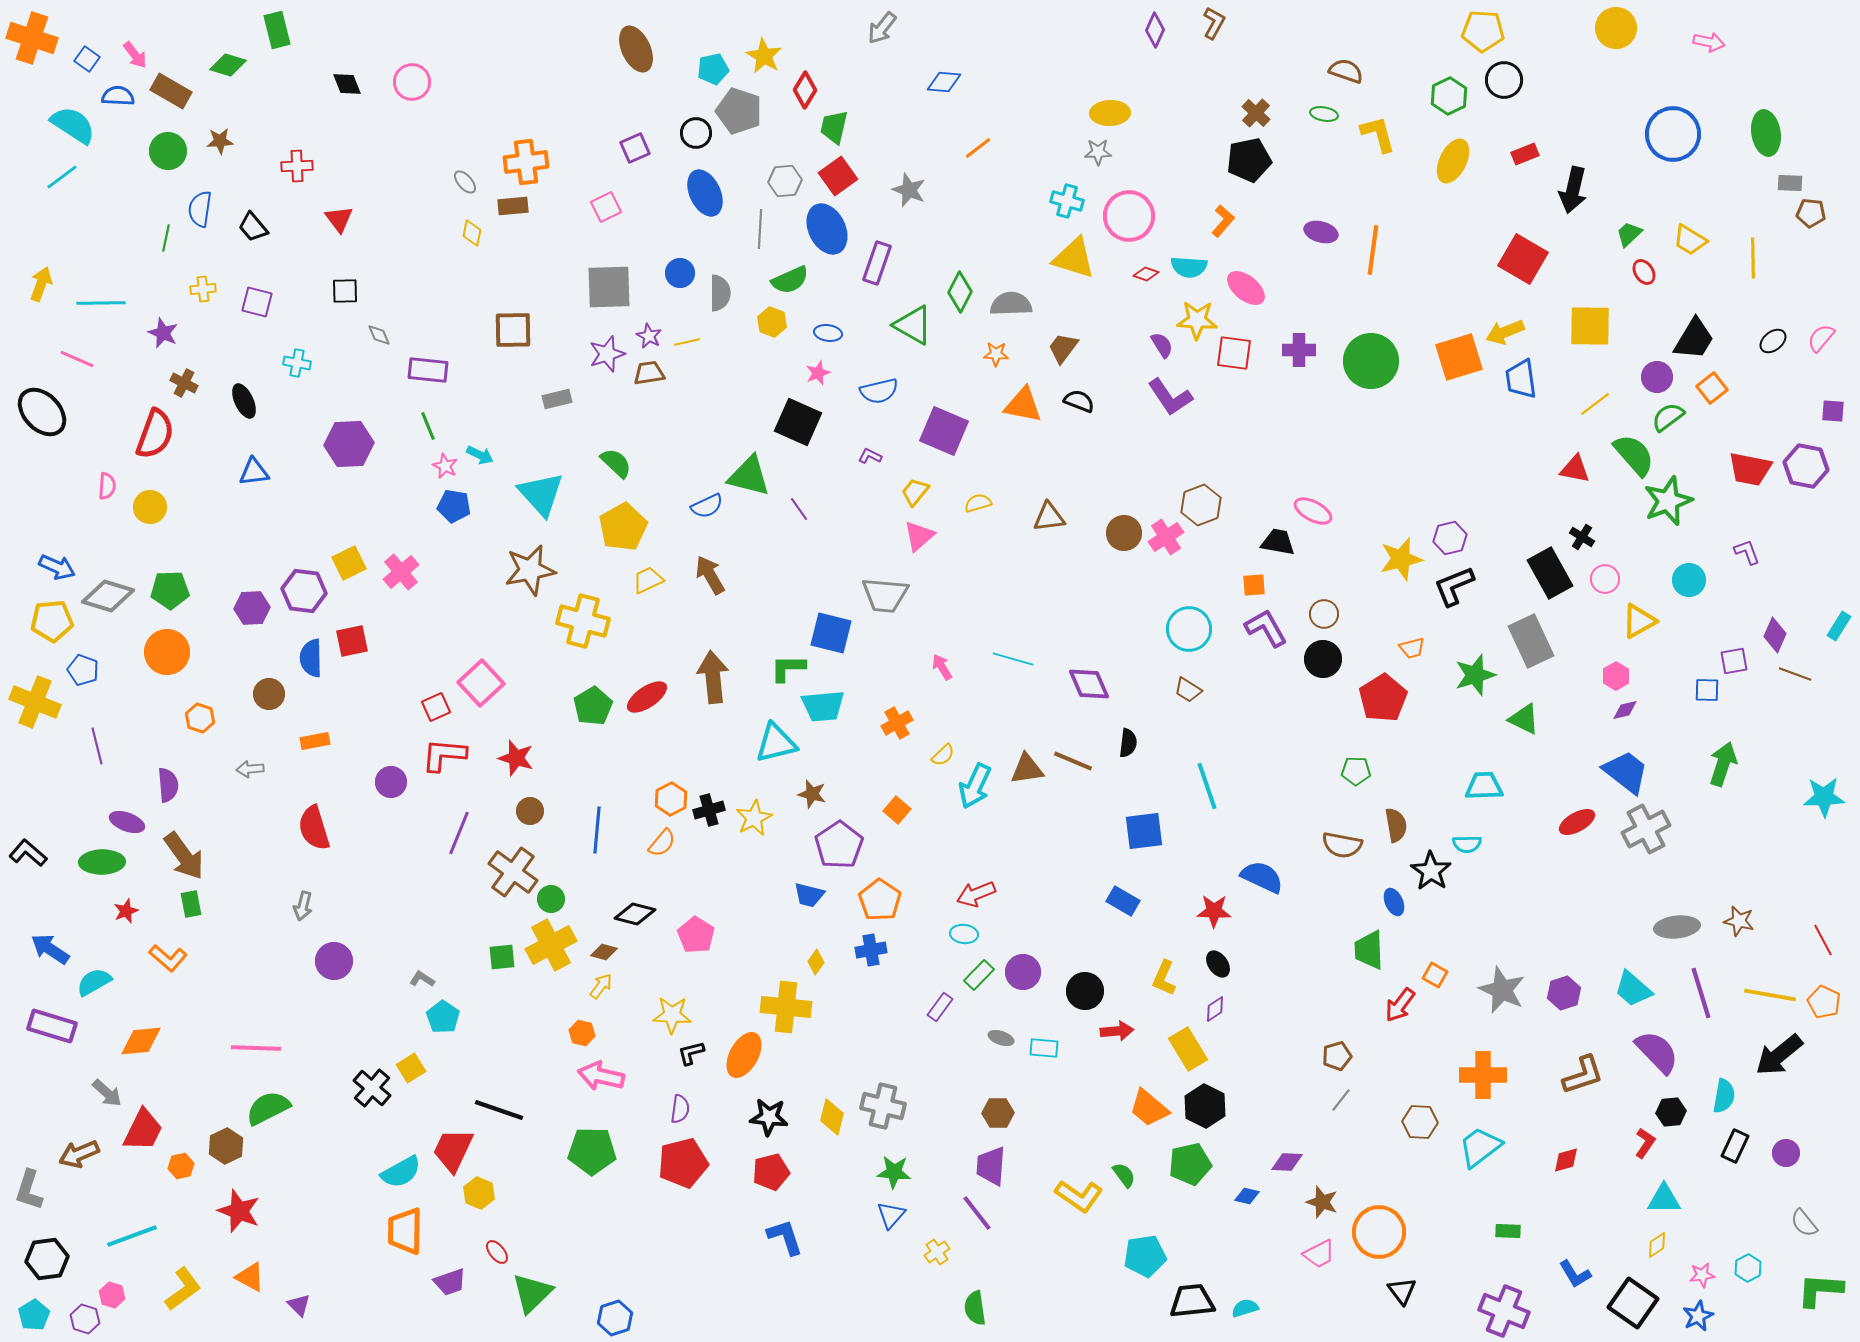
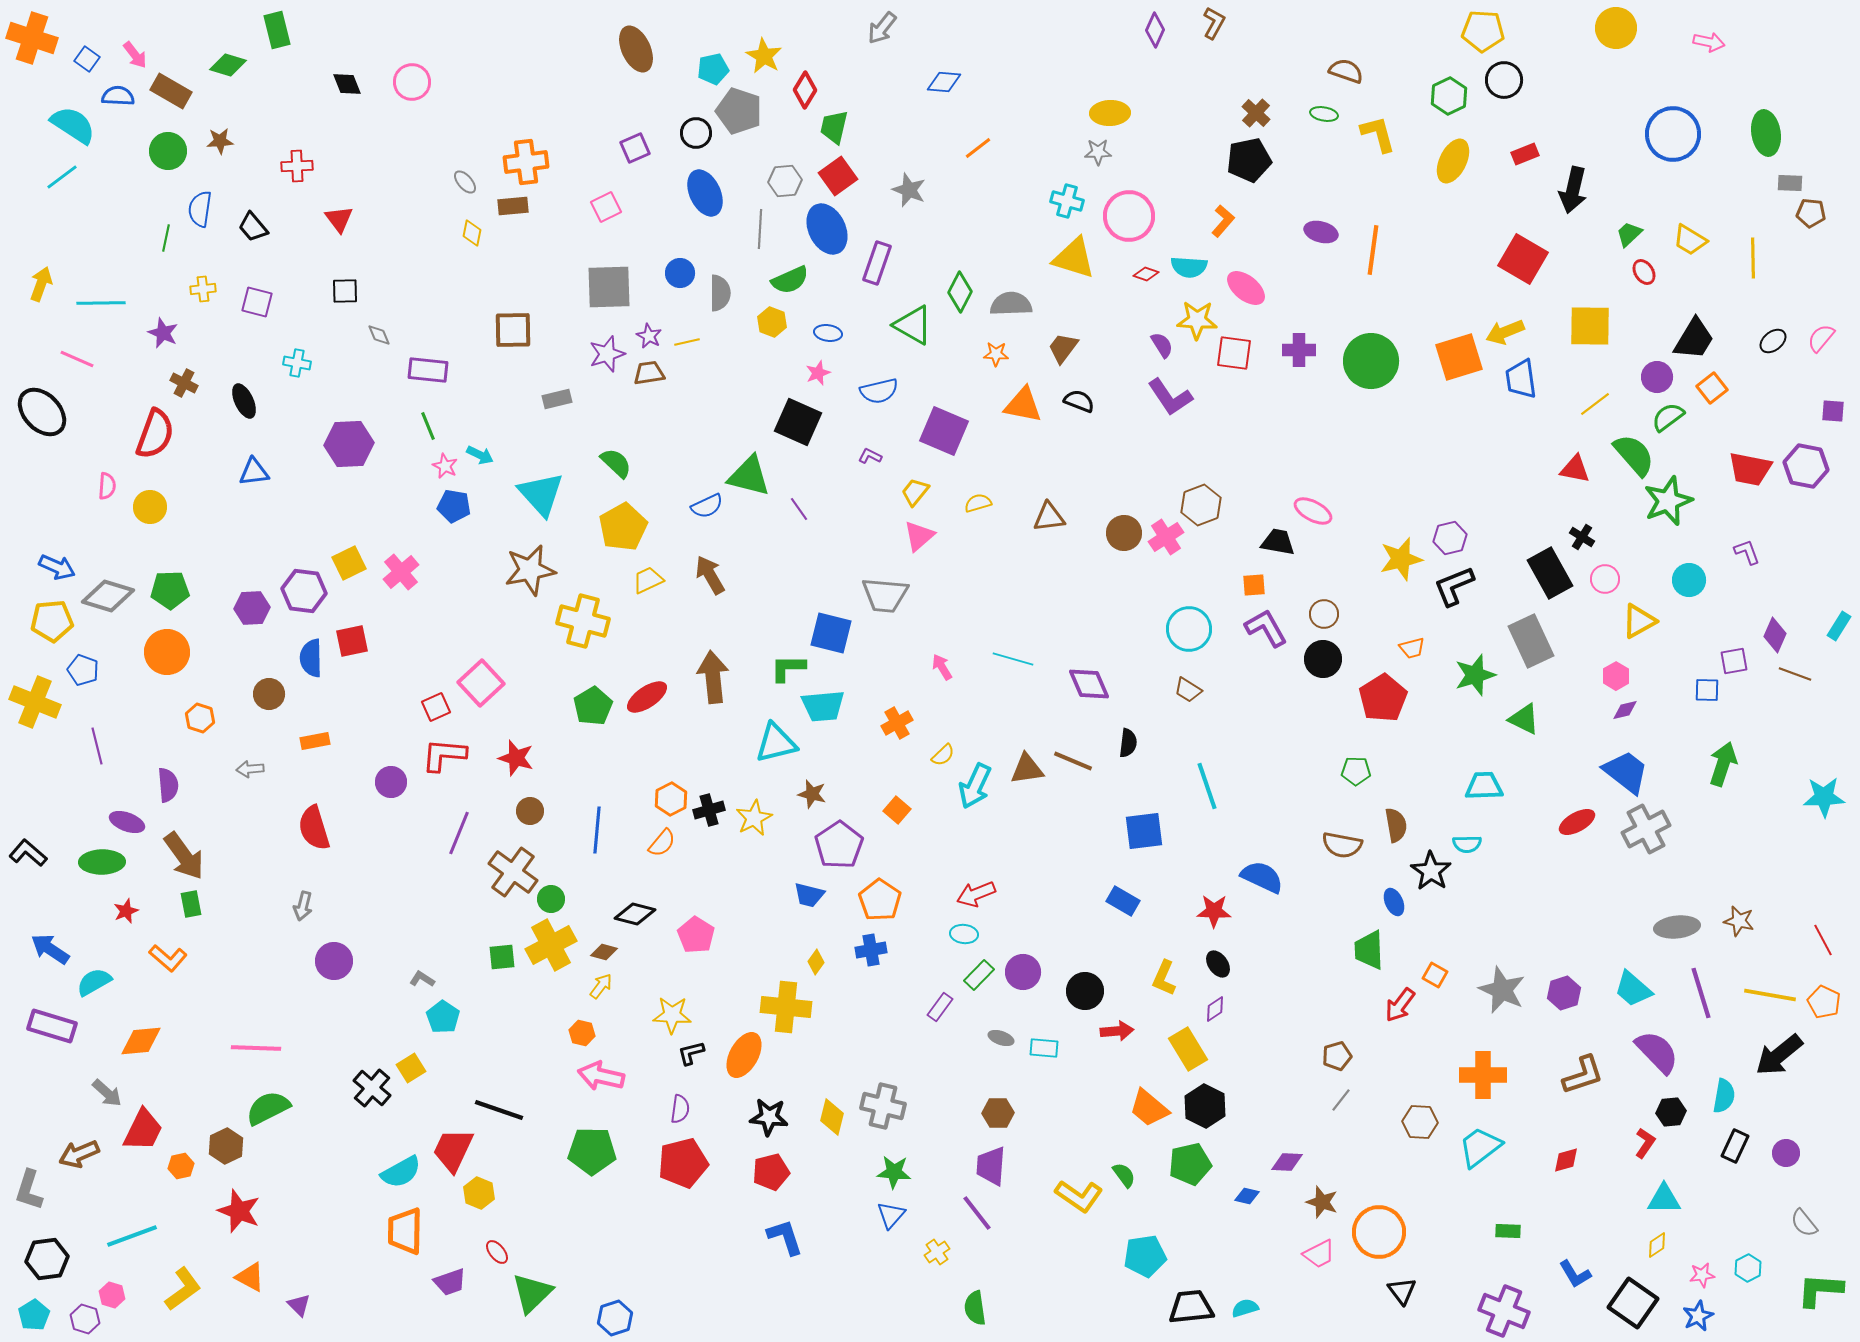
black trapezoid at (1192, 1301): moved 1 px left, 6 px down
